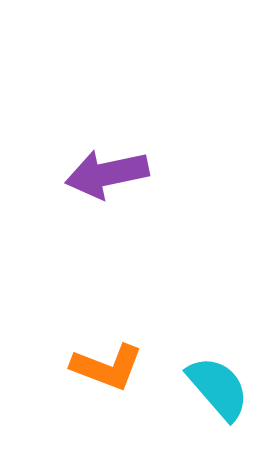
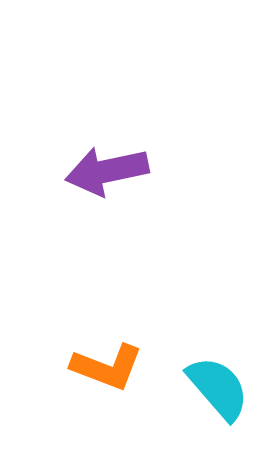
purple arrow: moved 3 px up
